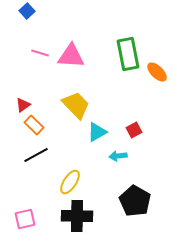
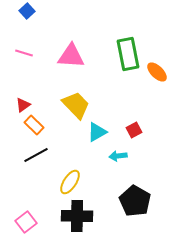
pink line: moved 16 px left
pink square: moved 1 px right, 3 px down; rotated 25 degrees counterclockwise
